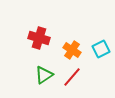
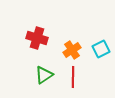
red cross: moved 2 px left
orange cross: rotated 24 degrees clockwise
red line: moved 1 px right; rotated 40 degrees counterclockwise
